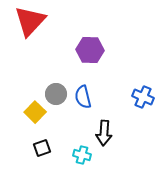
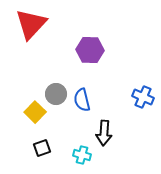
red triangle: moved 1 px right, 3 px down
blue semicircle: moved 1 px left, 3 px down
